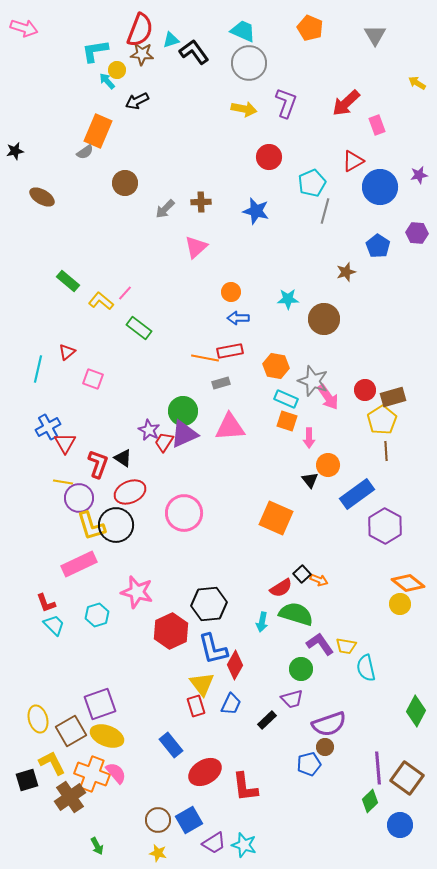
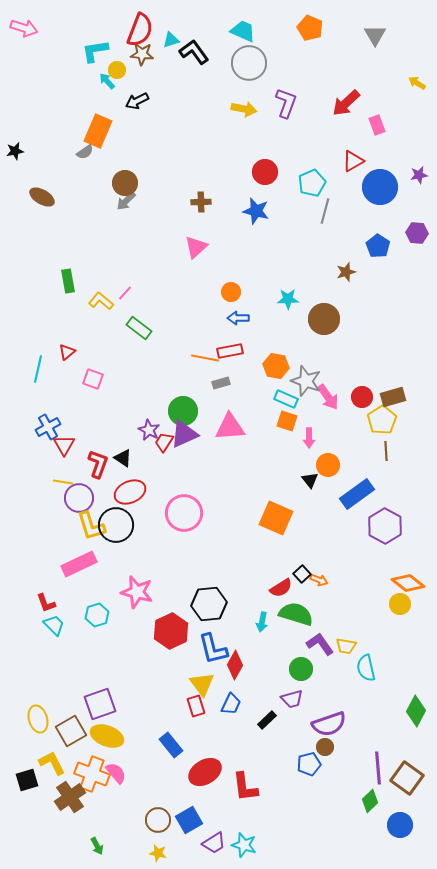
red circle at (269, 157): moved 4 px left, 15 px down
gray arrow at (165, 209): moved 39 px left, 8 px up
green rectangle at (68, 281): rotated 40 degrees clockwise
gray star at (313, 381): moved 7 px left
red circle at (365, 390): moved 3 px left, 7 px down
red triangle at (65, 443): moved 1 px left, 2 px down
